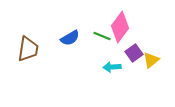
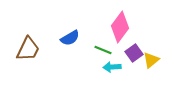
green line: moved 1 px right, 14 px down
brown trapezoid: rotated 16 degrees clockwise
